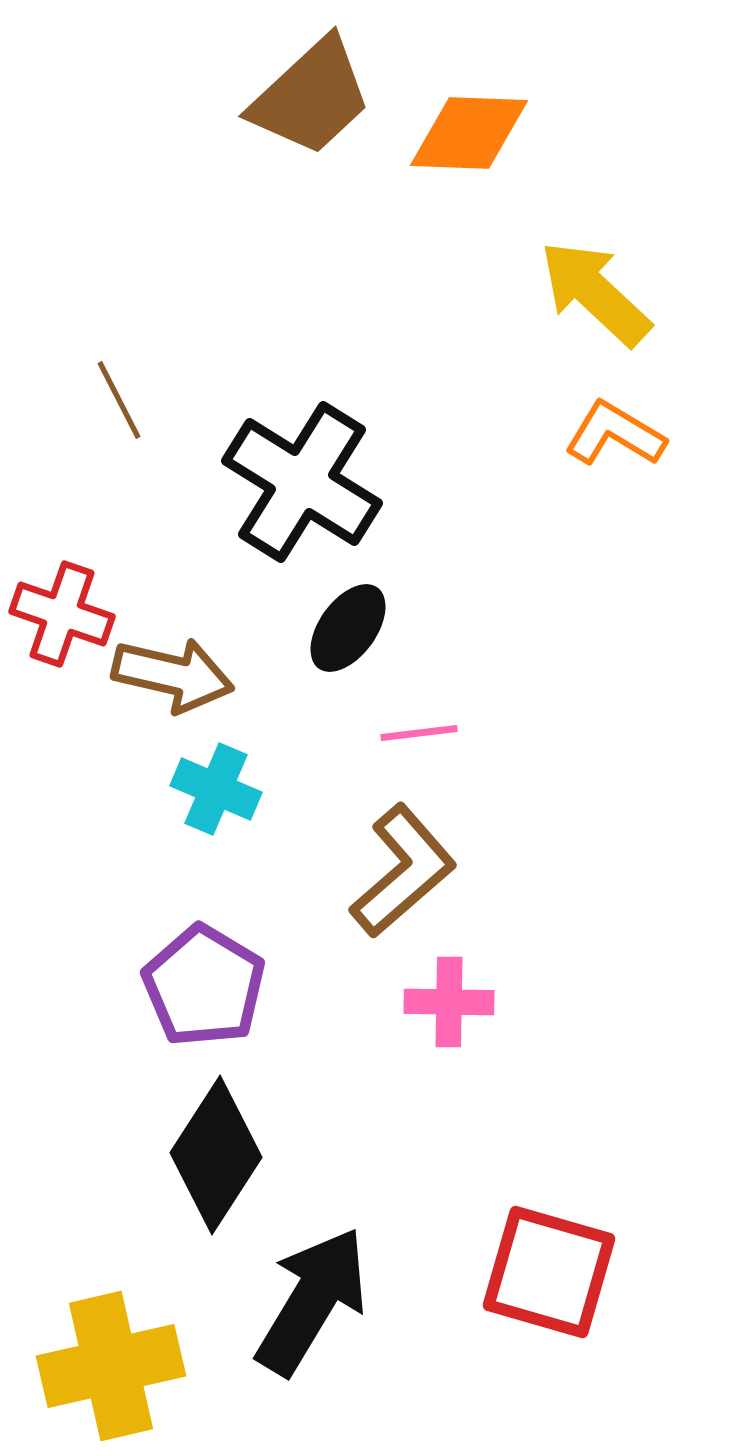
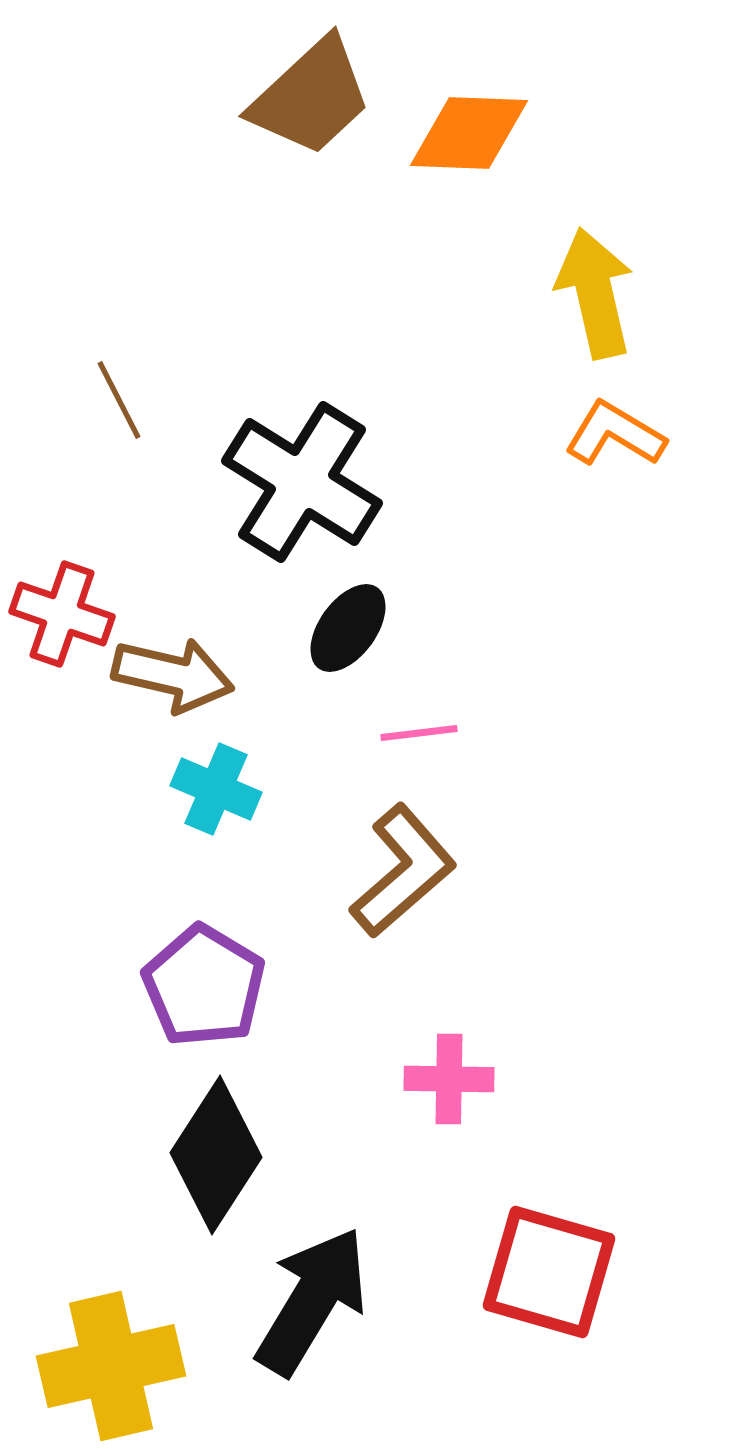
yellow arrow: rotated 34 degrees clockwise
pink cross: moved 77 px down
